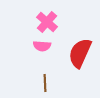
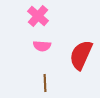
pink cross: moved 9 px left, 6 px up
red semicircle: moved 1 px right, 2 px down
